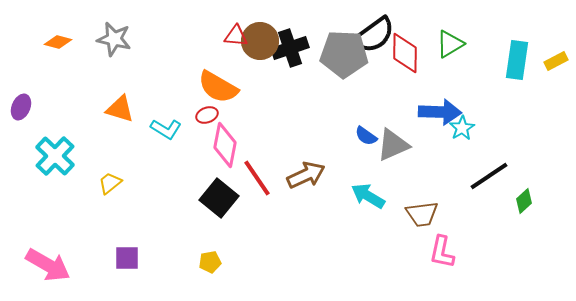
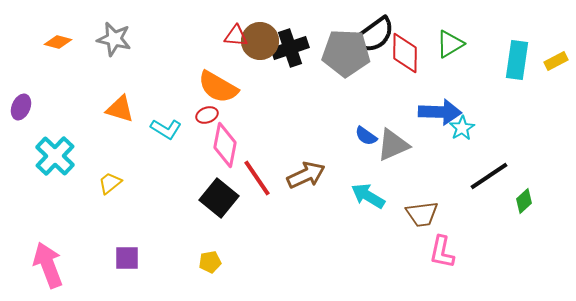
gray pentagon: moved 2 px right, 1 px up
pink arrow: rotated 141 degrees counterclockwise
